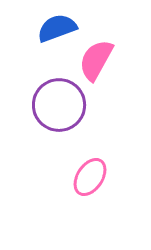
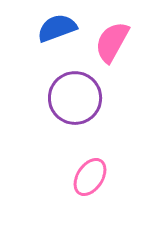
pink semicircle: moved 16 px right, 18 px up
purple circle: moved 16 px right, 7 px up
